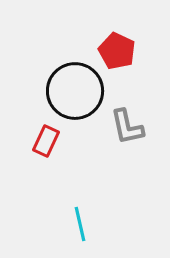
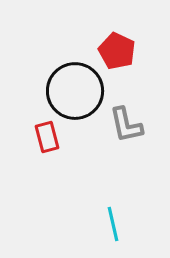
gray L-shape: moved 1 px left, 2 px up
red rectangle: moved 1 px right, 4 px up; rotated 40 degrees counterclockwise
cyan line: moved 33 px right
